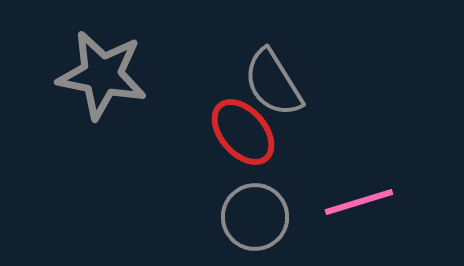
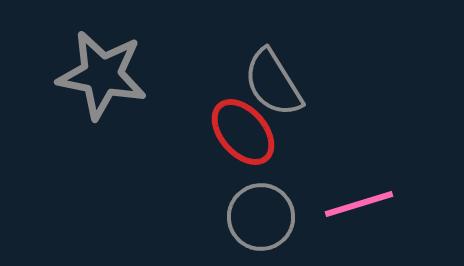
pink line: moved 2 px down
gray circle: moved 6 px right
